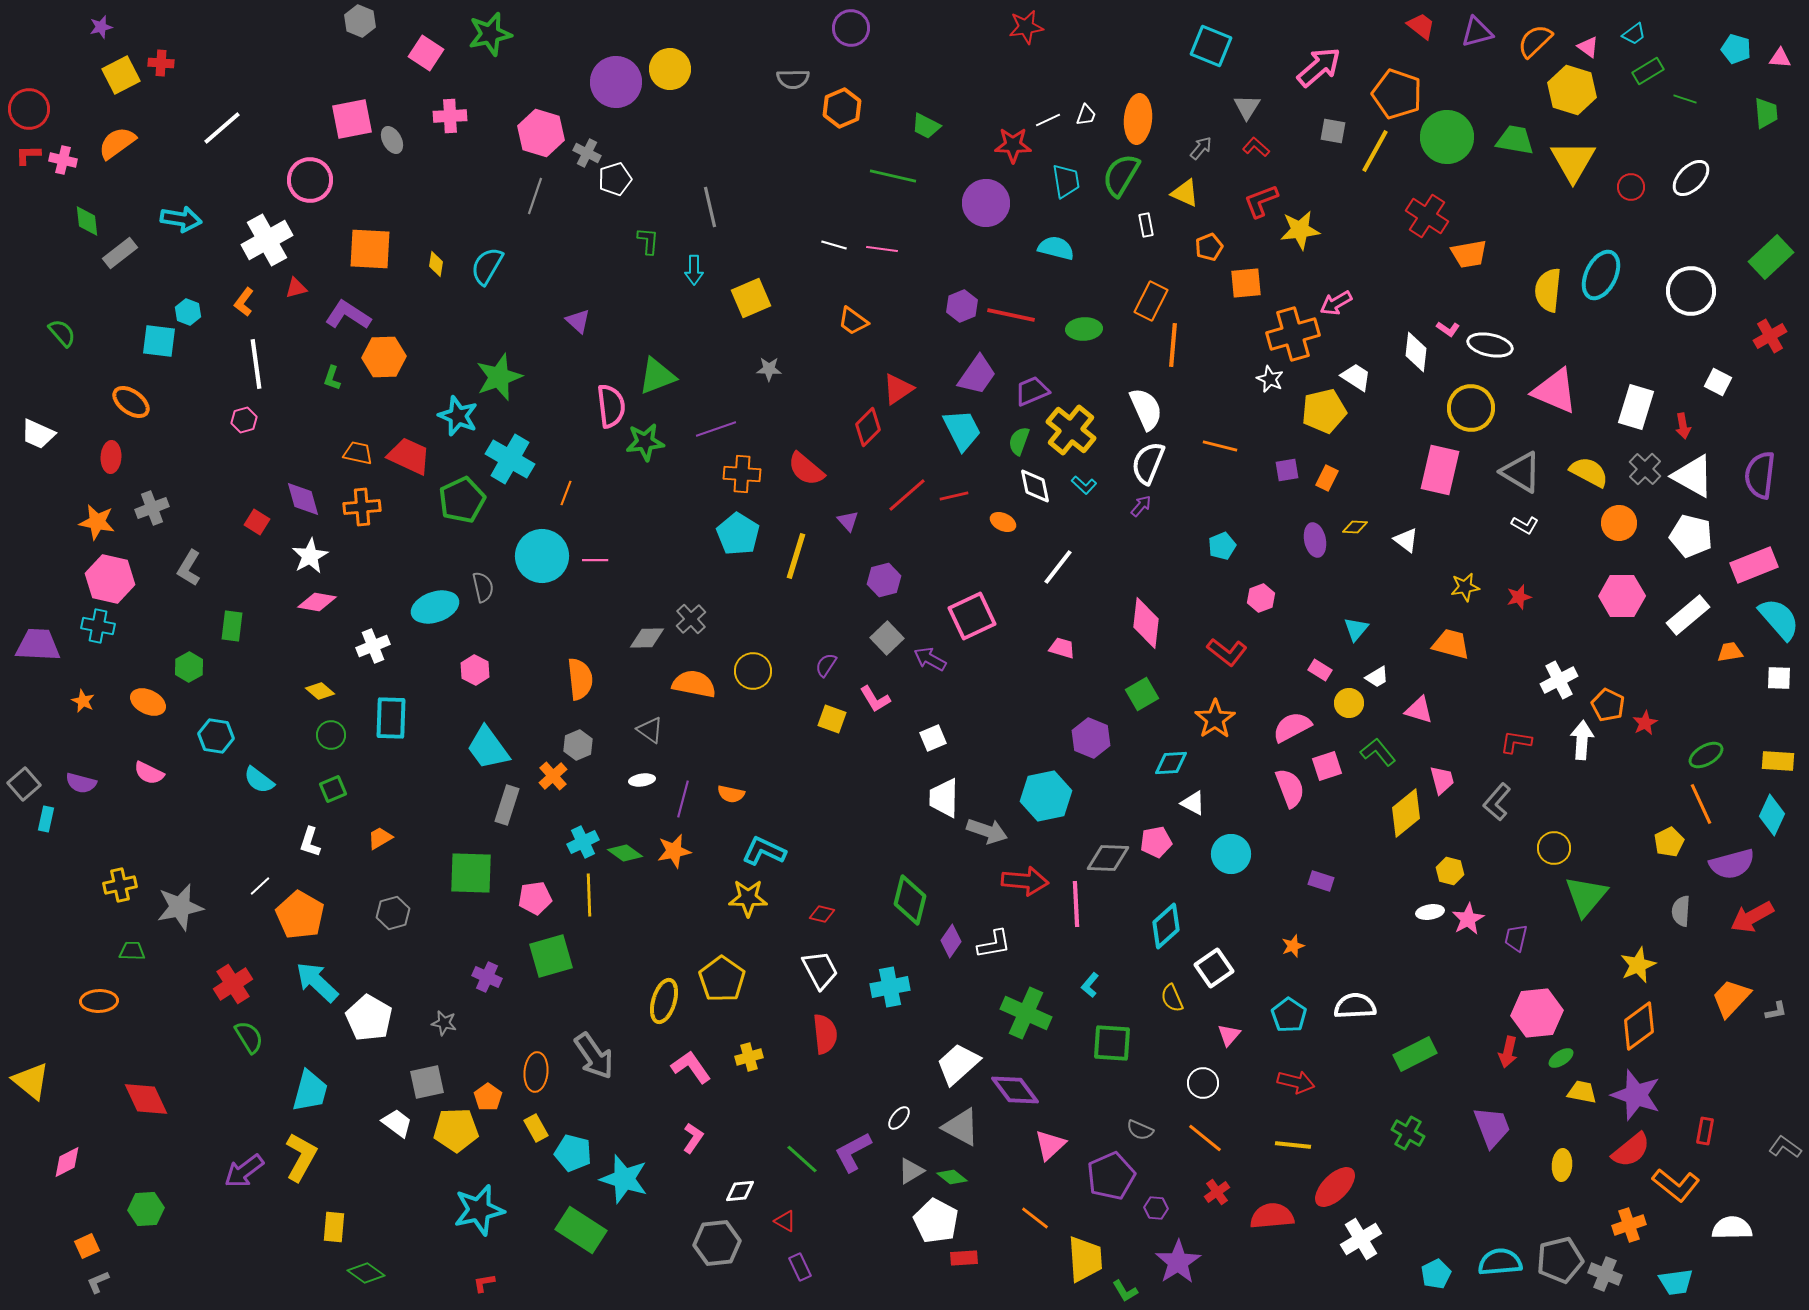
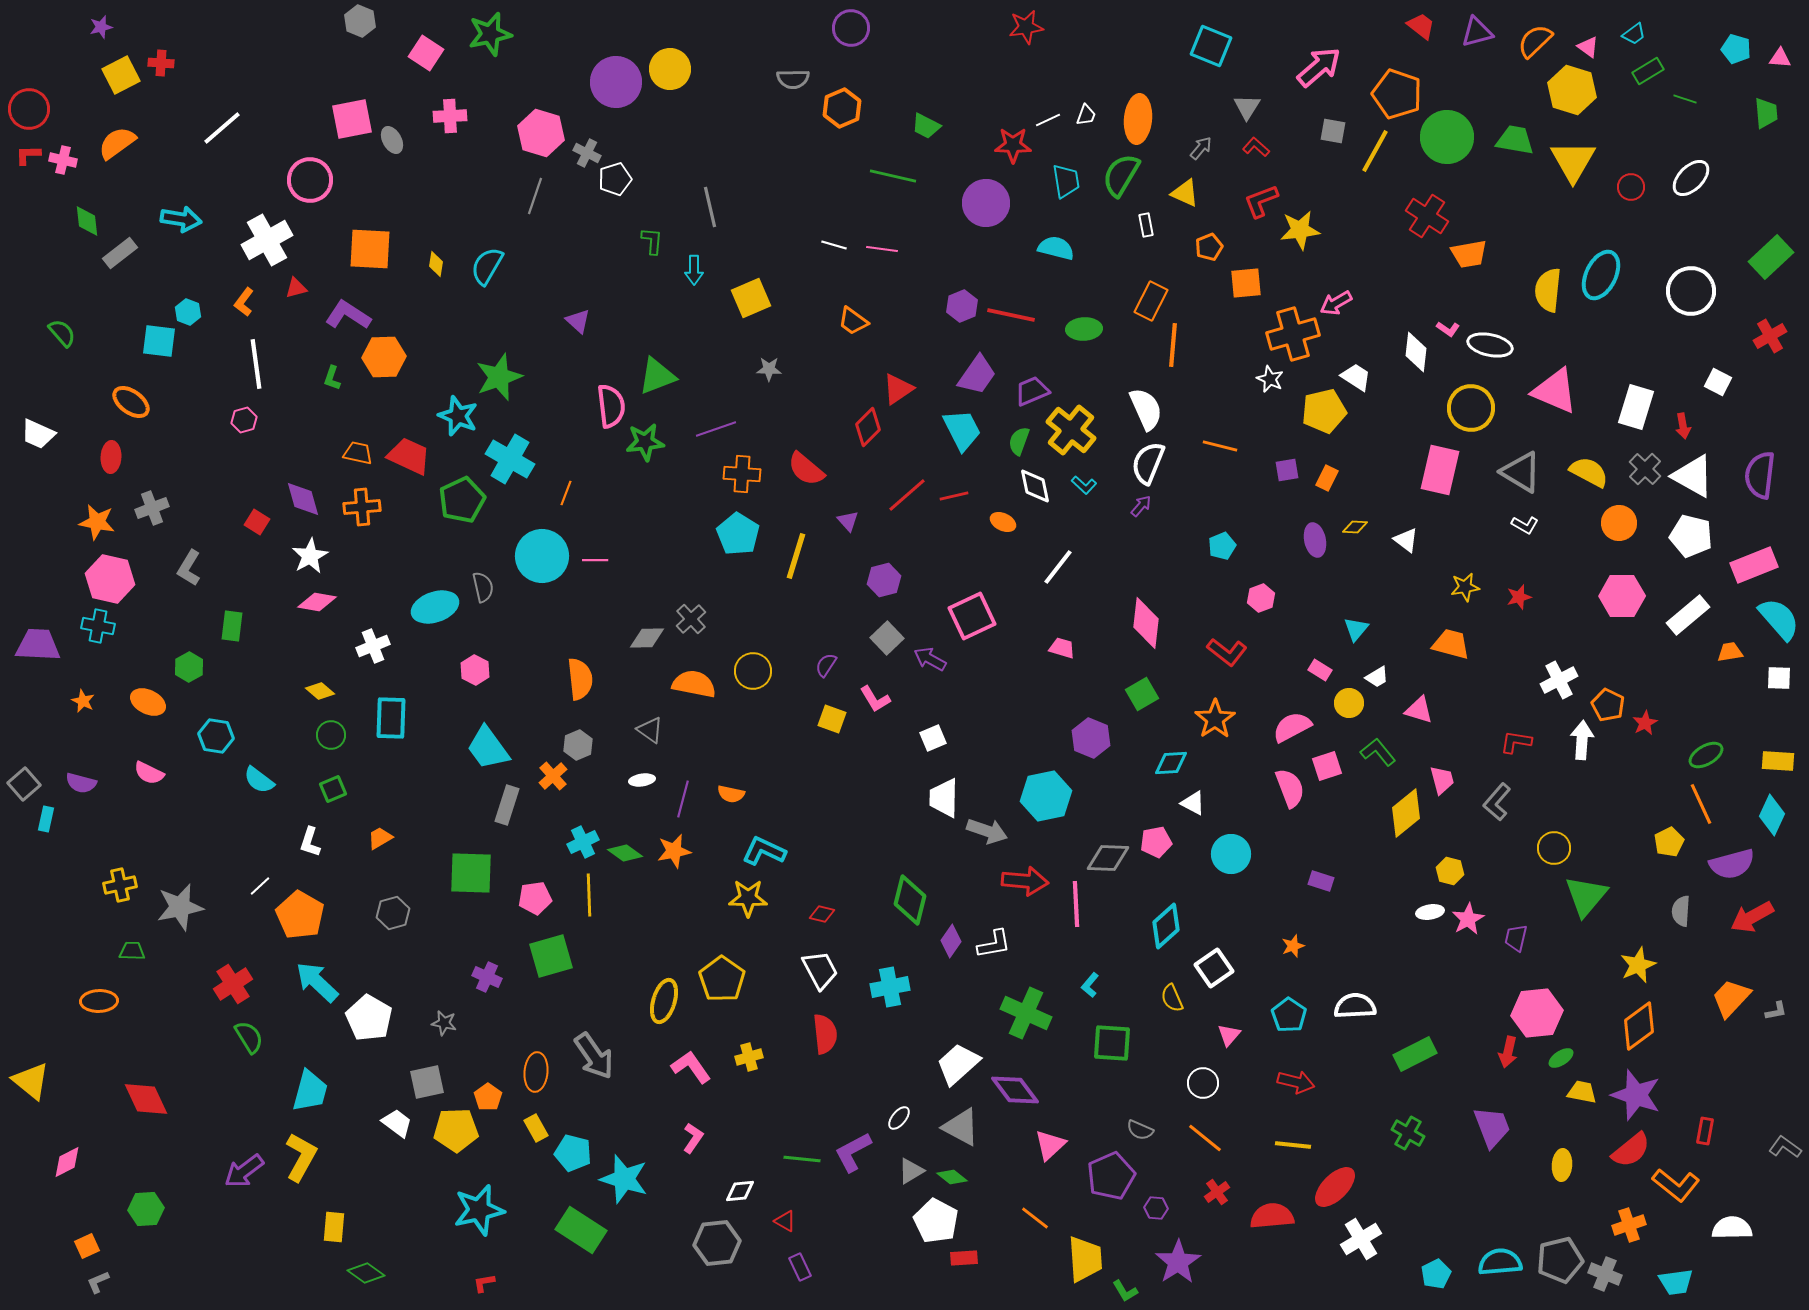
green L-shape at (648, 241): moved 4 px right
green line at (802, 1159): rotated 36 degrees counterclockwise
